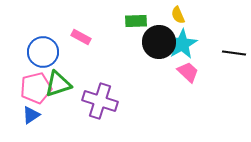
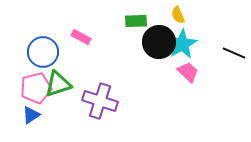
black line: rotated 15 degrees clockwise
